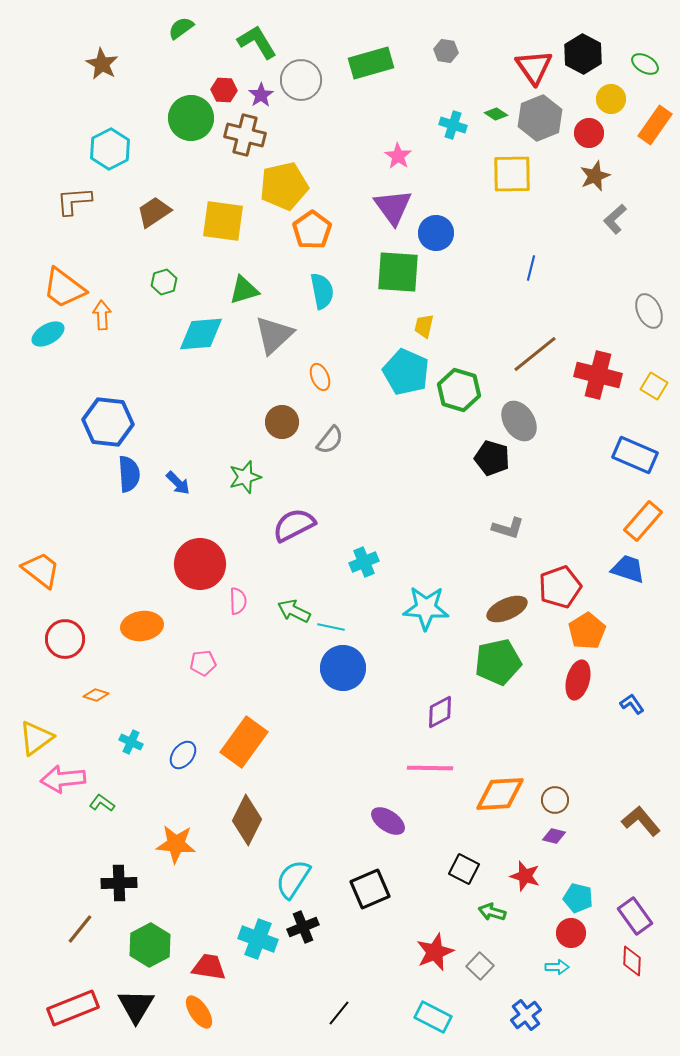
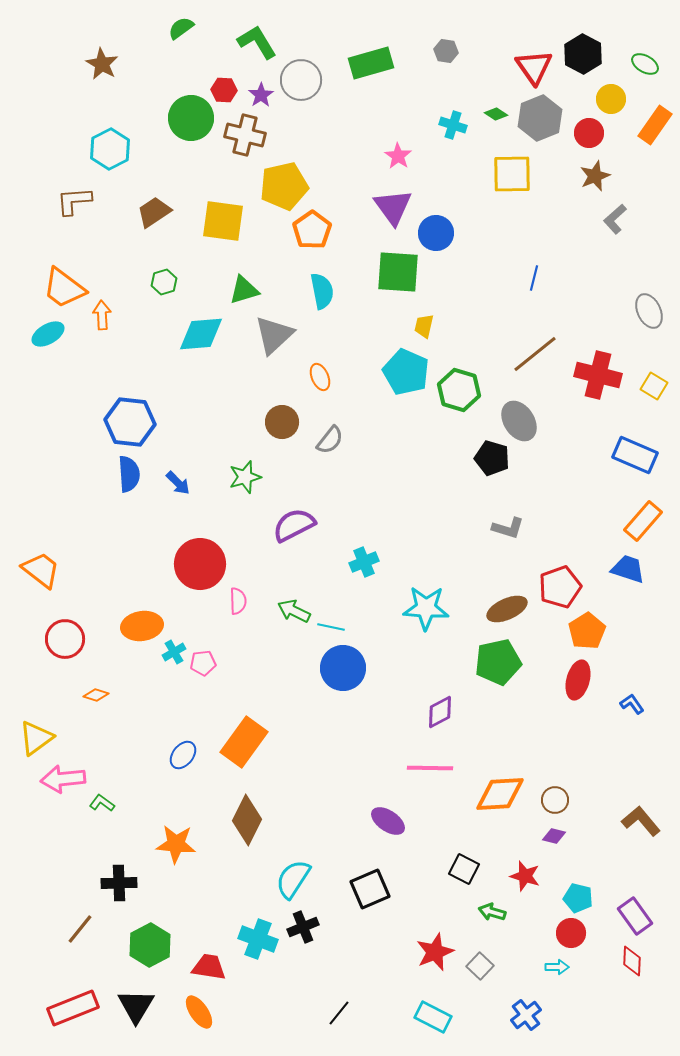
blue line at (531, 268): moved 3 px right, 10 px down
blue hexagon at (108, 422): moved 22 px right
cyan cross at (131, 742): moved 43 px right, 90 px up; rotated 35 degrees clockwise
